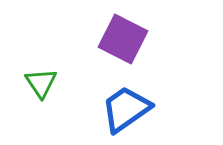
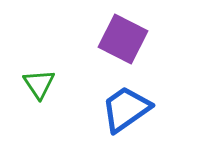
green triangle: moved 2 px left, 1 px down
